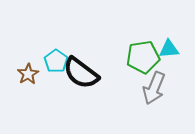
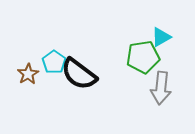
cyan triangle: moved 8 px left, 12 px up; rotated 25 degrees counterclockwise
cyan pentagon: moved 2 px left, 1 px down
black semicircle: moved 2 px left, 1 px down
gray arrow: moved 7 px right; rotated 16 degrees counterclockwise
